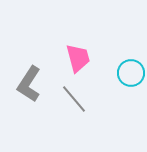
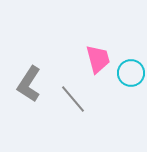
pink trapezoid: moved 20 px right, 1 px down
gray line: moved 1 px left
